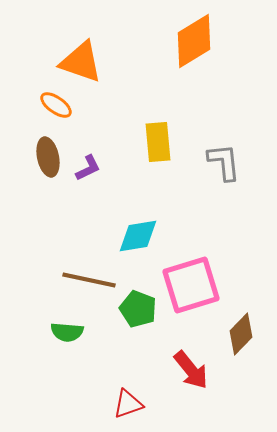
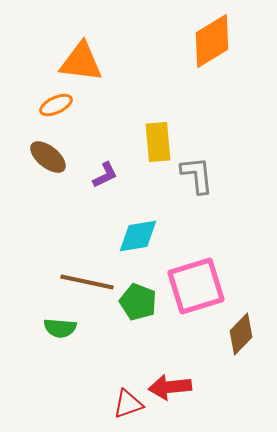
orange diamond: moved 18 px right
orange triangle: rotated 12 degrees counterclockwise
orange ellipse: rotated 60 degrees counterclockwise
brown ellipse: rotated 39 degrees counterclockwise
gray L-shape: moved 27 px left, 13 px down
purple L-shape: moved 17 px right, 7 px down
brown line: moved 2 px left, 2 px down
pink square: moved 5 px right, 1 px down
green pentagon: moved 7 px up
green semicircle: moved 7 px left, 4 px up
red arrow: moved 21 px left, 17 px down; rotated 123 degrees clockwise
